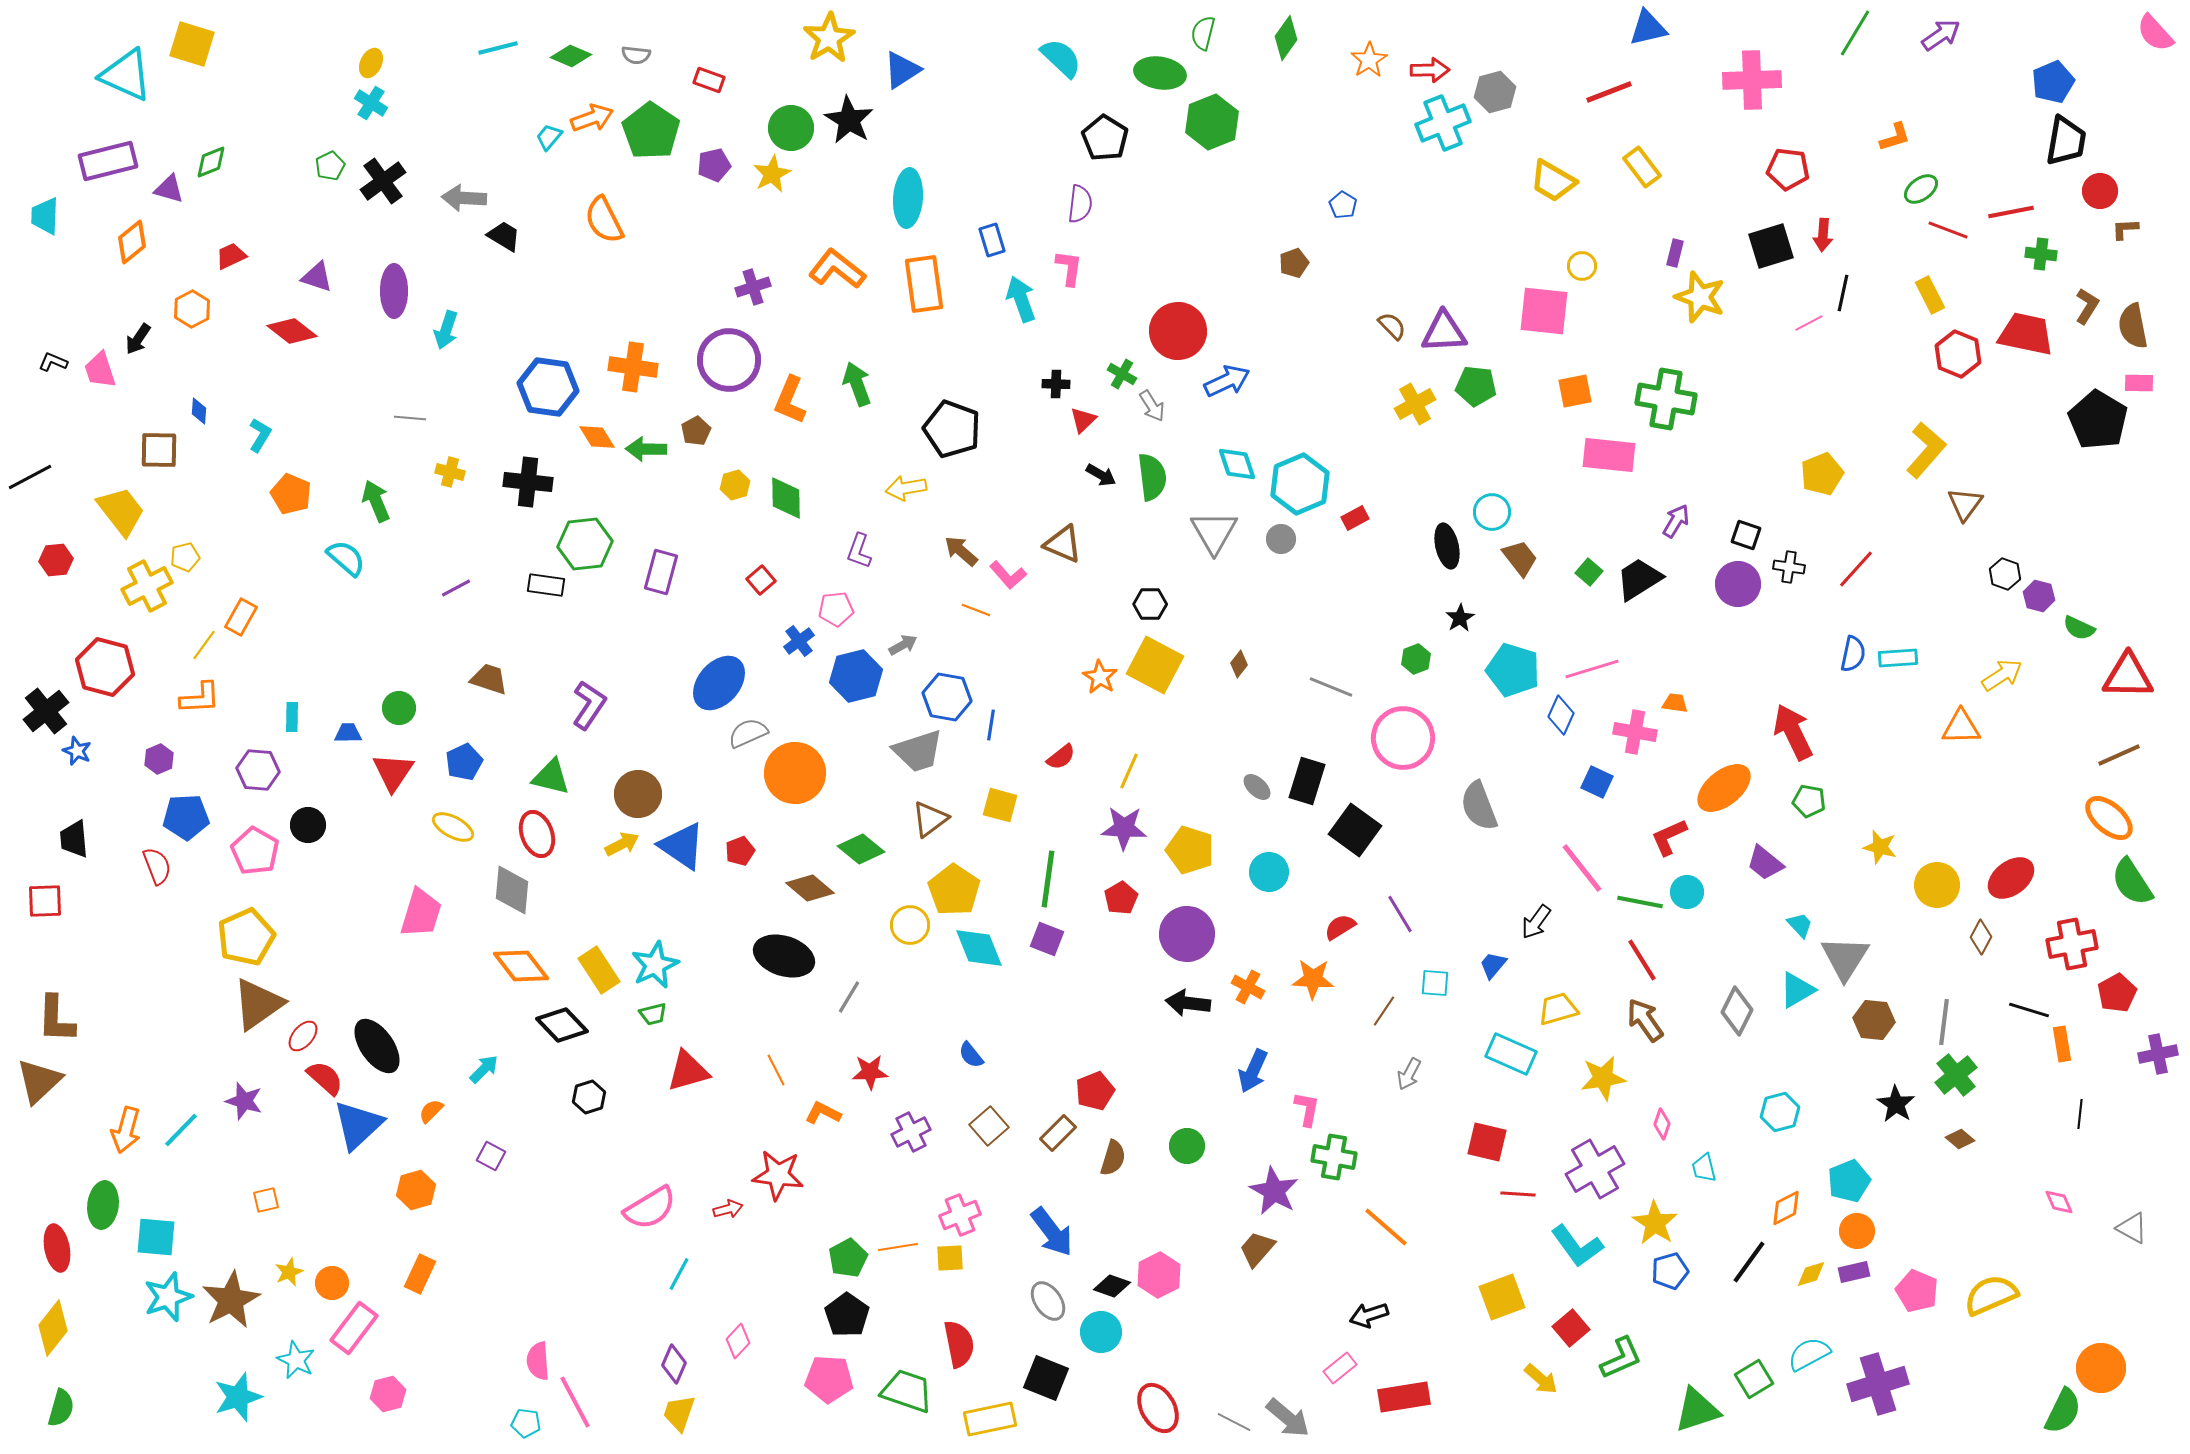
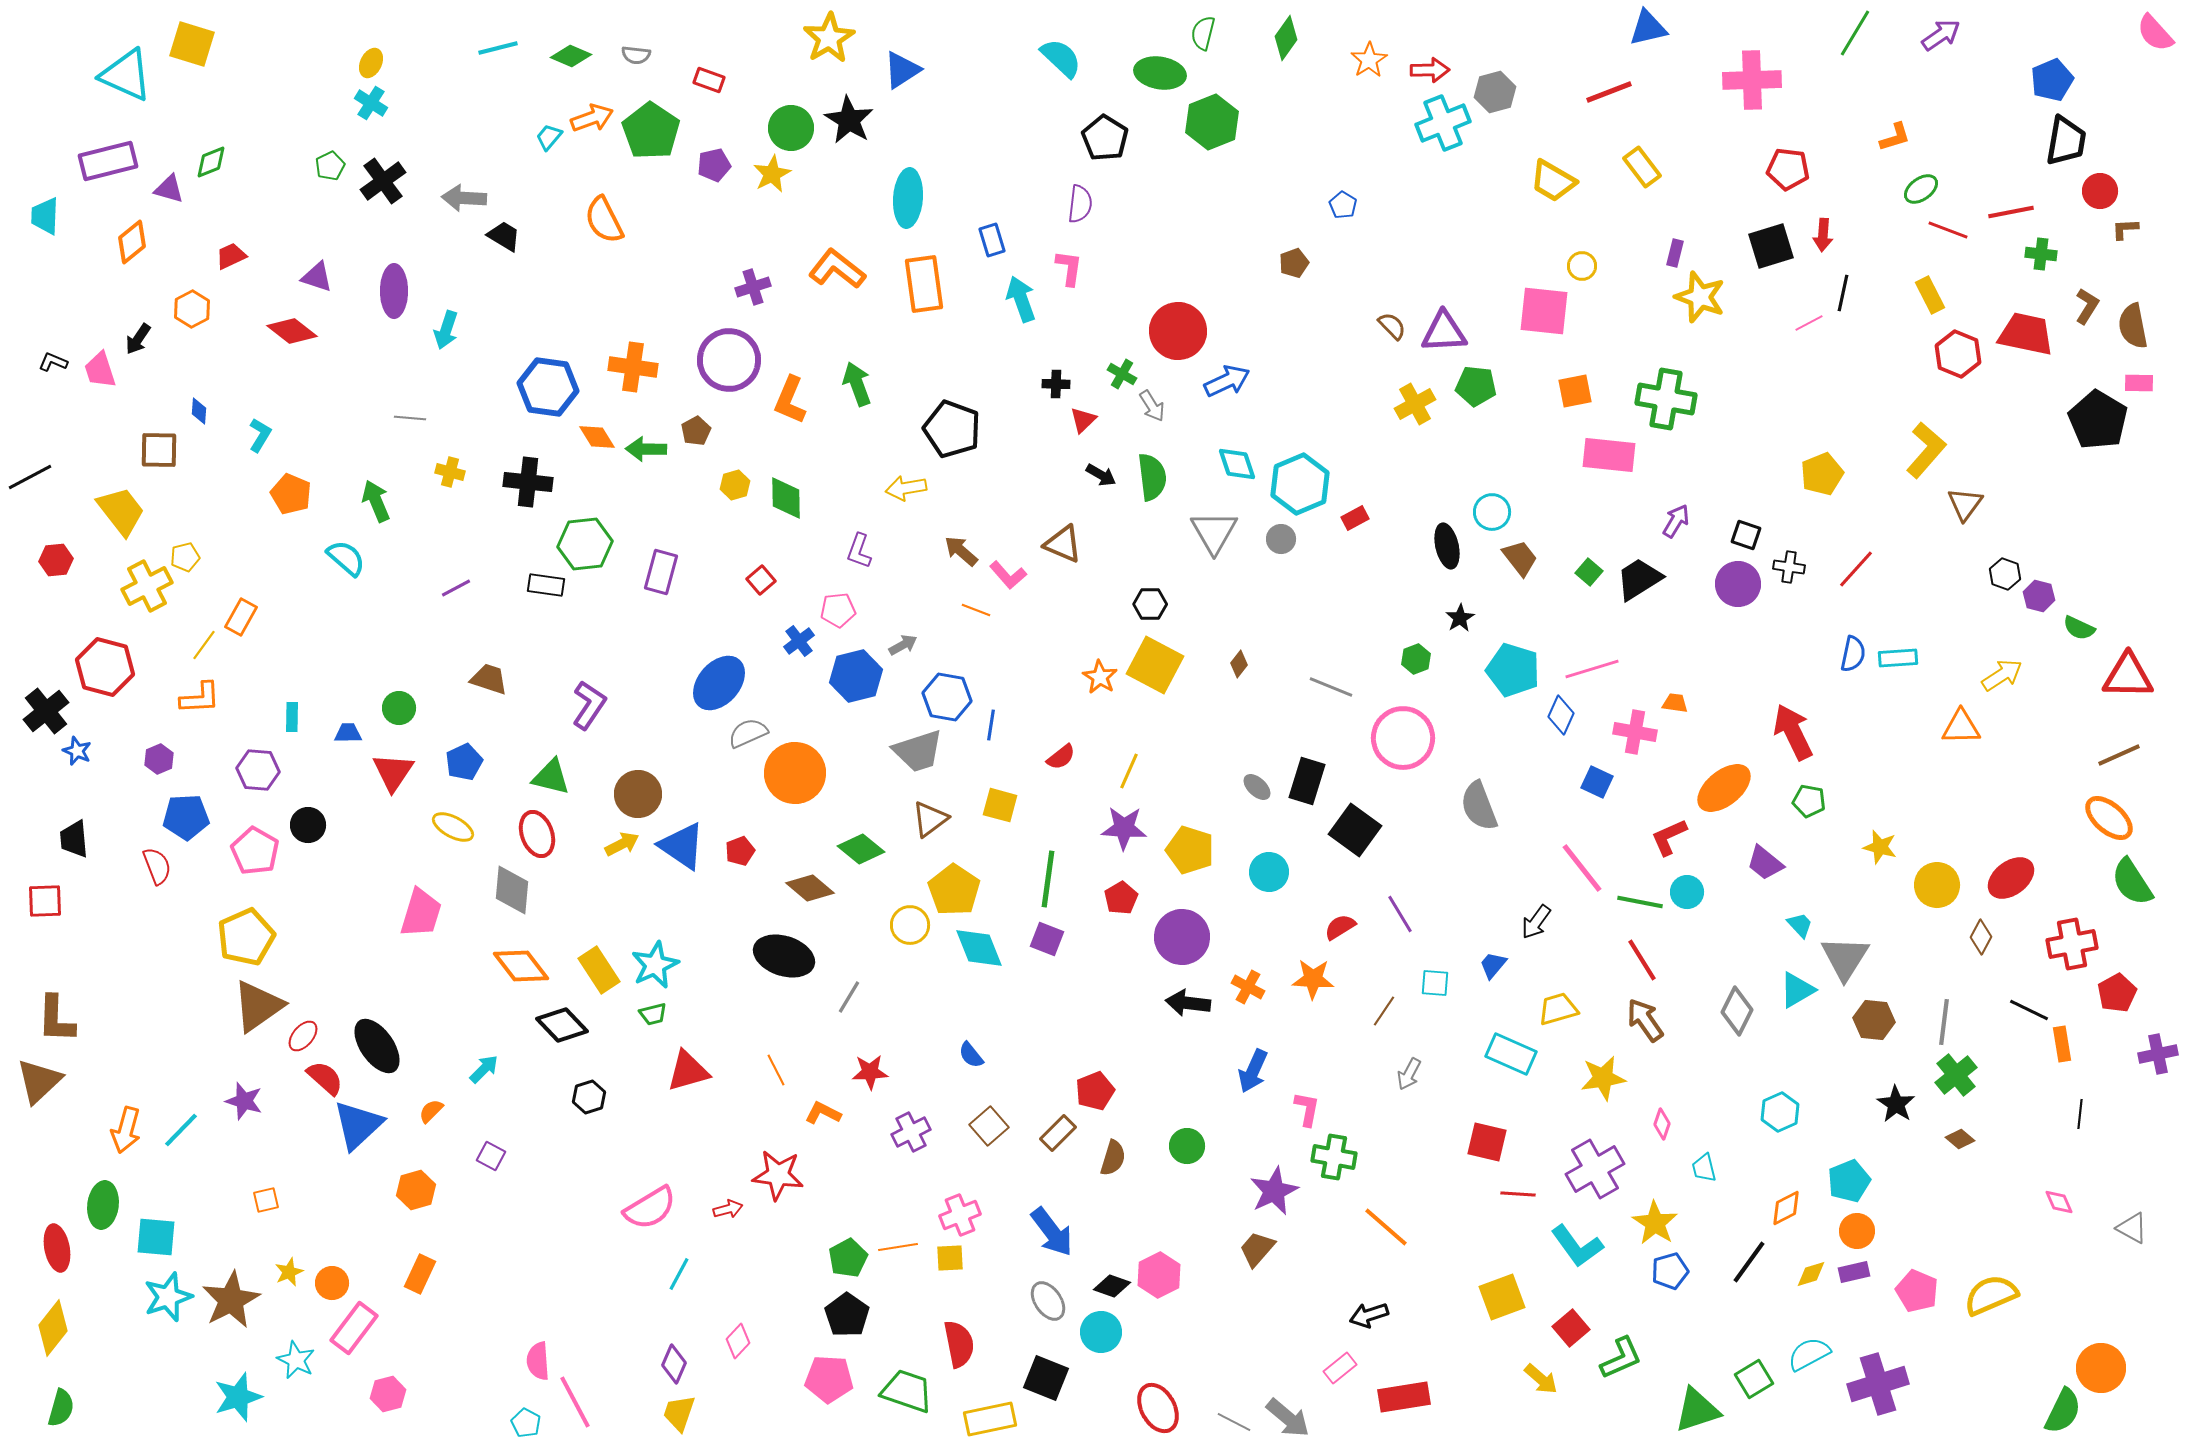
blue pentagon at (2053, 82): moved 1 px left, 2 px up
pink pentagon at (836, 609): moved 2 px right, 1 px down
purple circle at (1187, 934): moved 5 px left, 3 px down
brown triangle at (258, 1004): moved 2 px down
black line at (2029, 1010): rotated 9 degrees clockwise
cyan hexagon at (1780, 1112): rotated 9 degrees counterclockwise
purple star at (1274, 1191): rotated 18 degrees clockwise
cyan pentagon at (526, 1423): rotated 20 degrees clockwise
